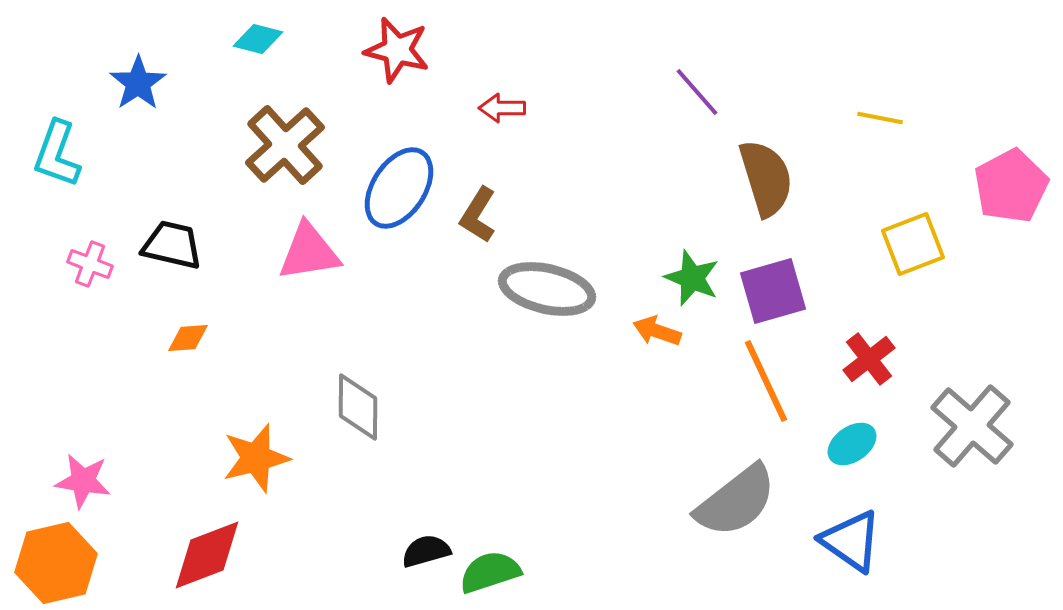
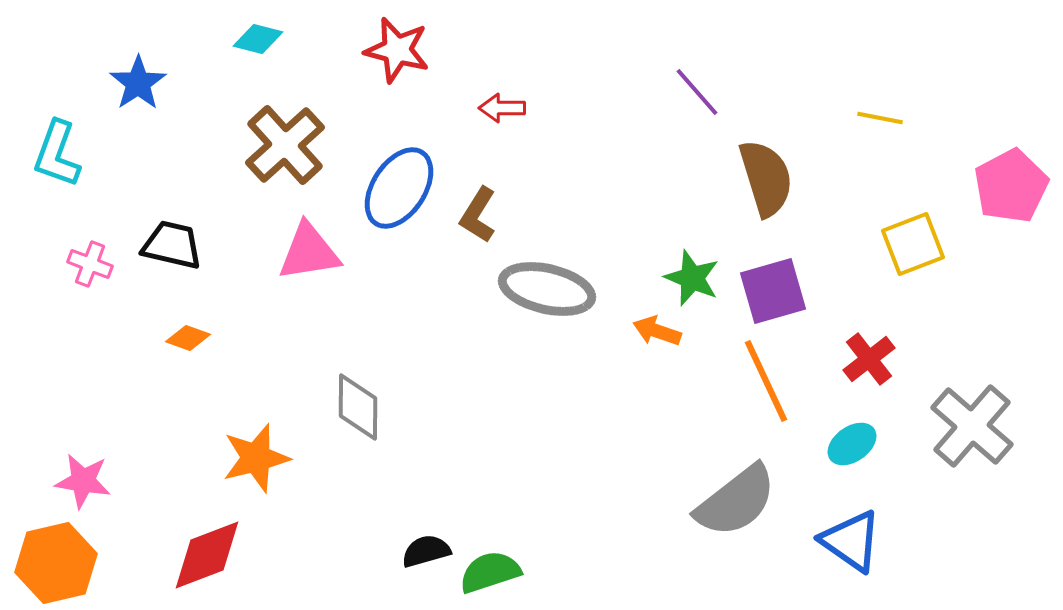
orange diamond: rotated 24 degrees clockwise
